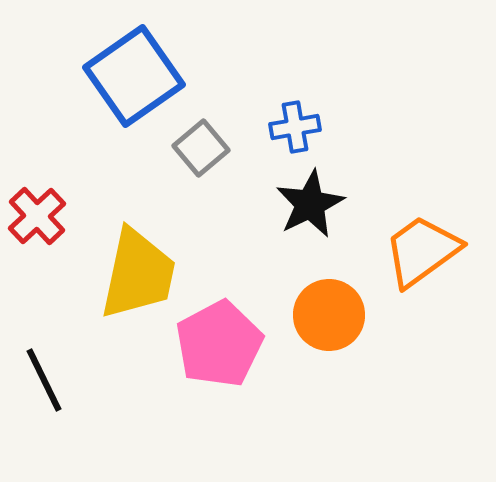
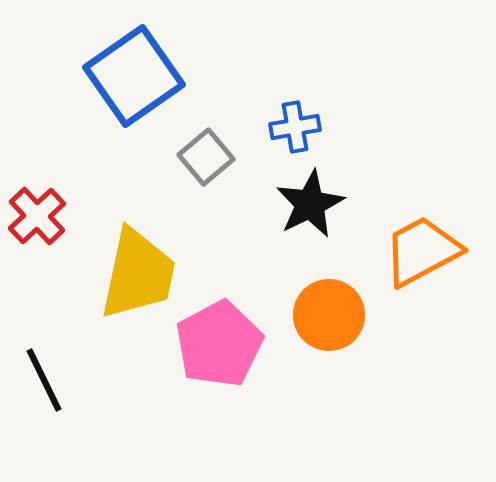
gray square: moved 5 px right, 9 px down
orange trapezoid: rotated 8 degrees clockwise
